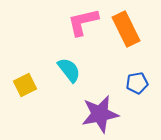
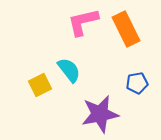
yellow square: moved 15 px right
